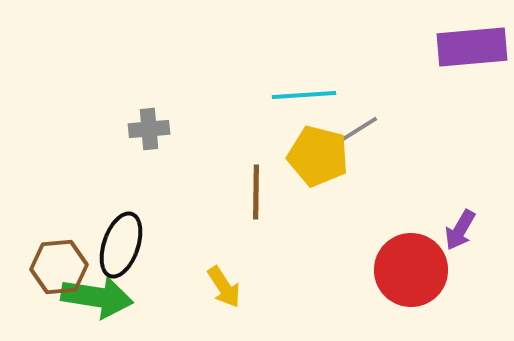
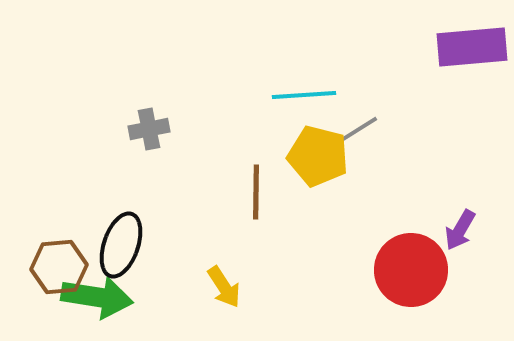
gray cross: rotated 6 degrees counterclockwise
